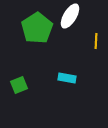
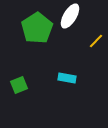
yellow line: rotated 42 degrees clockwise
